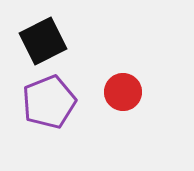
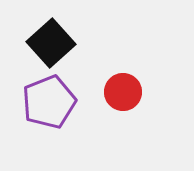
black square: moved 8 px right, 2 px down; rotated 15 degrees counterclockwise
